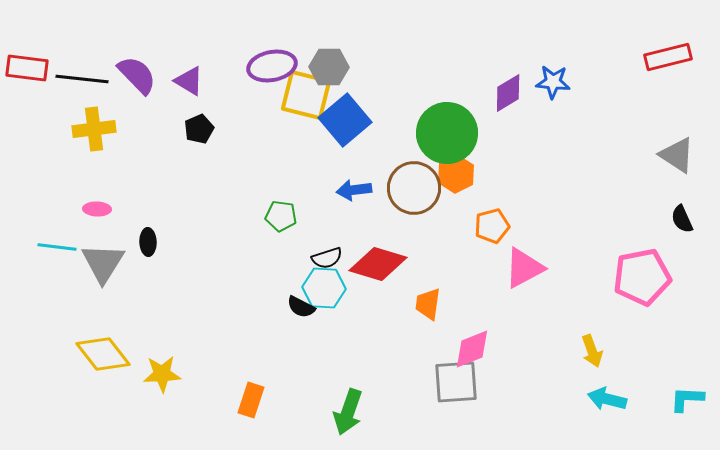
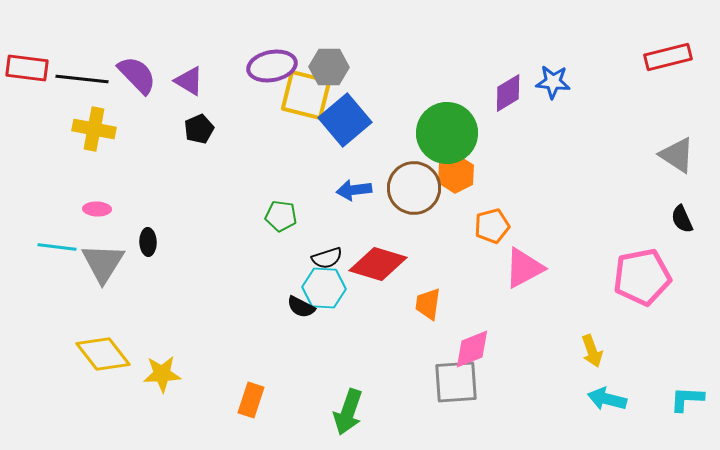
yellow cross at (94, 129): rotated 18 degrees clockwise
